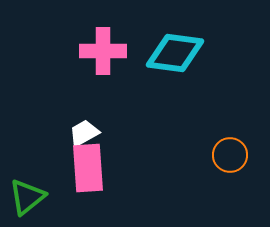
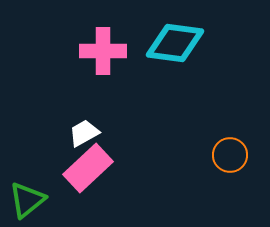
cyan diamond: moved 10 px up
pink rectangle: rotated 51 degrees clockwise
green triangle: moved 3 px down
